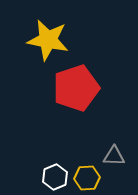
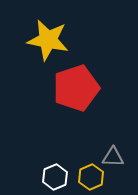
gray triangle: moved 1 px left, 1 px down
yellow hexagon: moved 4 px right, 1 px up; rotated 20 degrees counterclockwise
